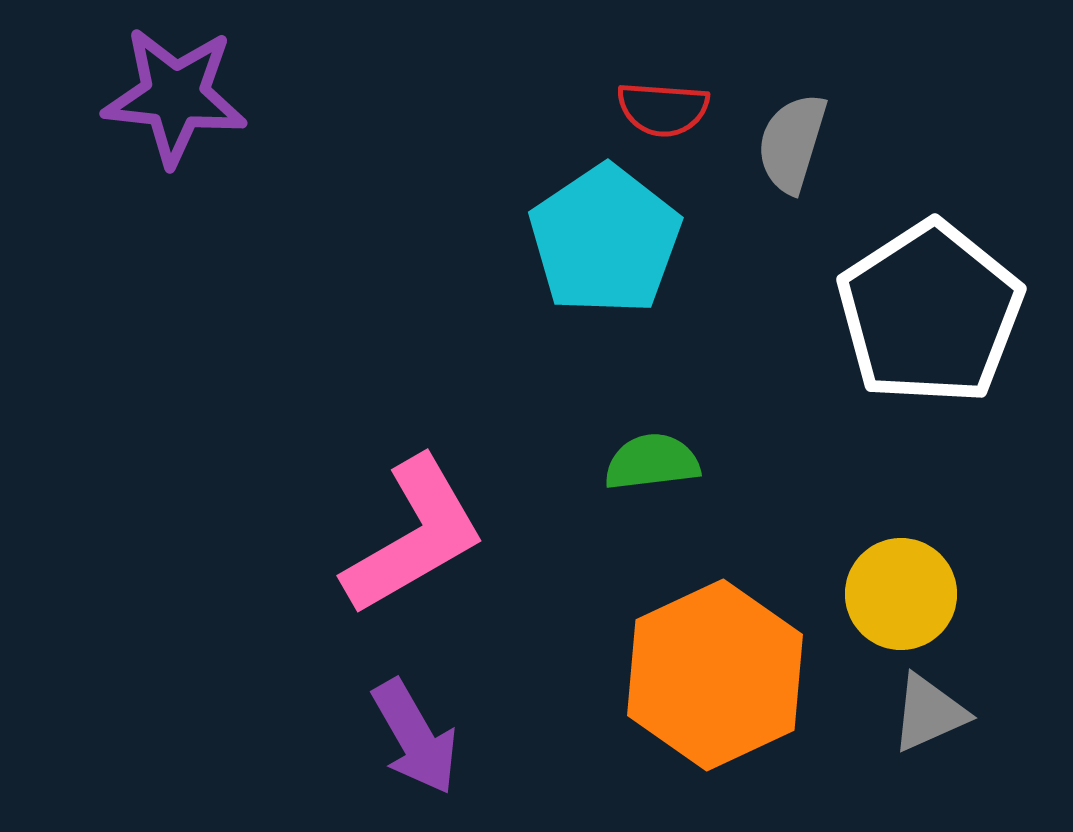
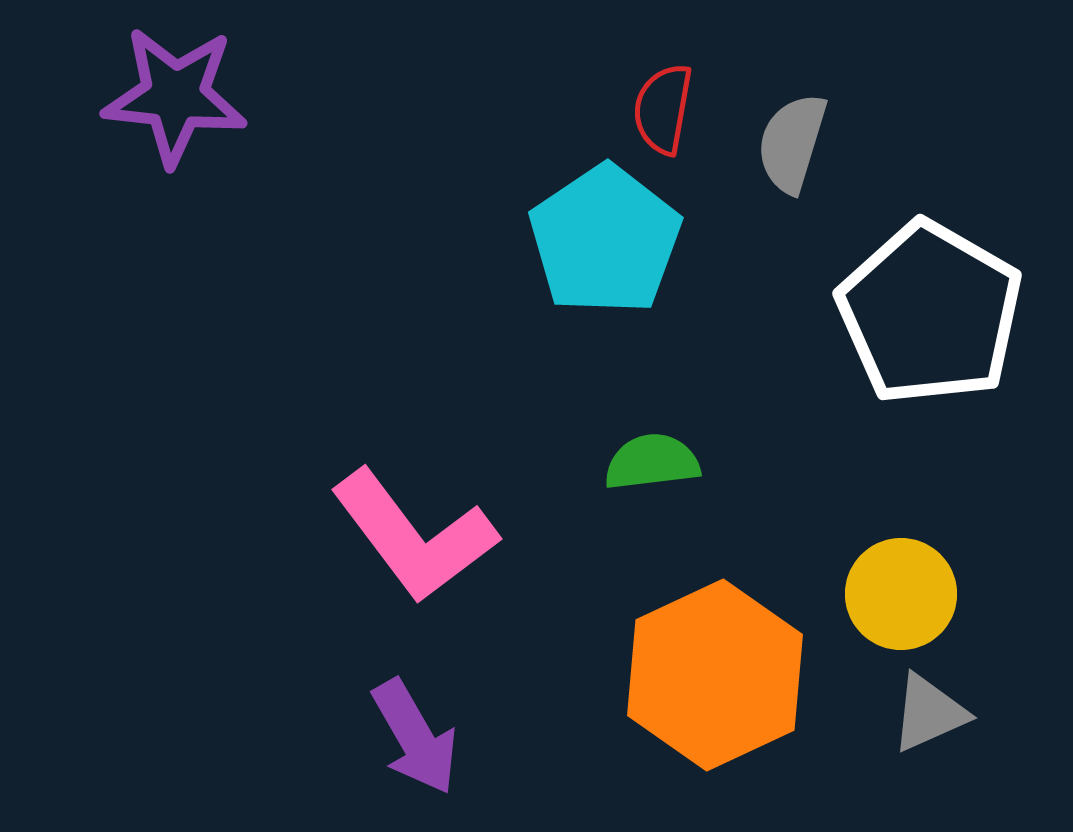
red semicircle: rotated 96 degrees clockwise
white pentagon: rotated 9 degrees counterclockwise
pink L-shape: rotated 83 degrees clockwise
